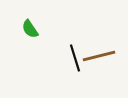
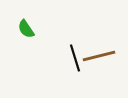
green semicircle: moved 4 px left
